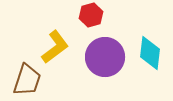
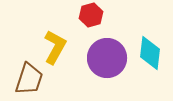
yellow L-shape: rotated 24 degrees counterclockwise
purple circle: moved 2 px right, 1 px down
brown trapezoid: moved 2 px right, 1 px up
